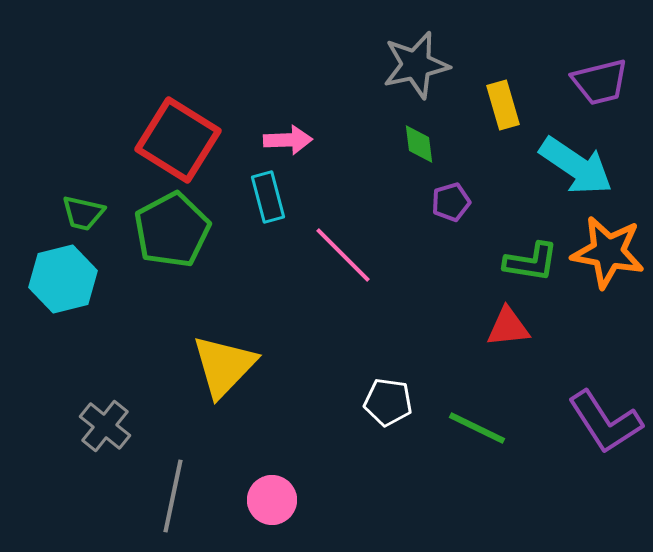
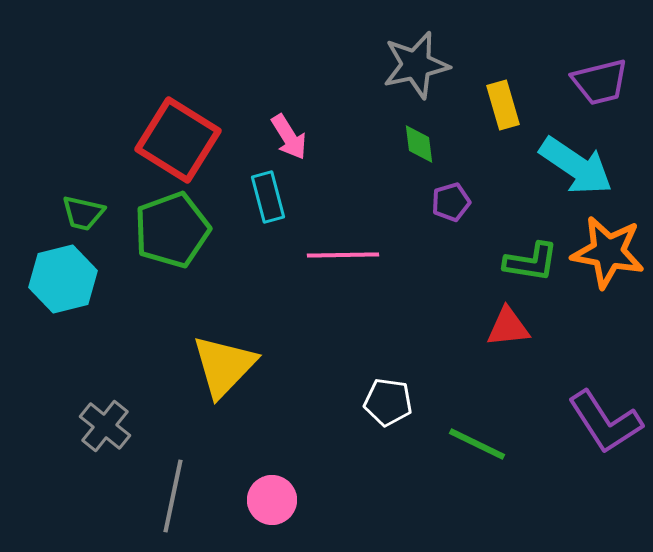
pink arrow: moved 1 px right, 3 px up; rotated 60 degrees clockwise
green pentagon: rotated 8 degrees clockwise
pink line: rotated 46 degrees counterclockwise
green line: moved 16 px down
